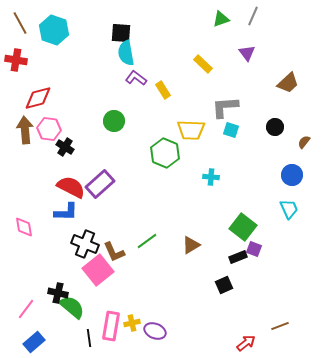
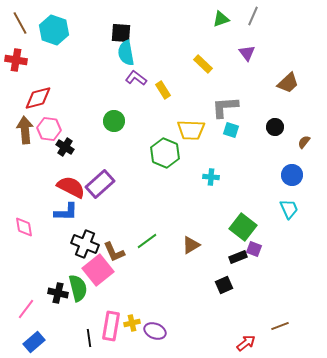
green semicircle at (72, 307): moved 6 px right, 19 px up; rotated 36 degrees clockwise
